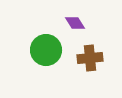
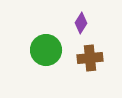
purple diamond: moved 6 px right; rotated 65 degrees clockwise
